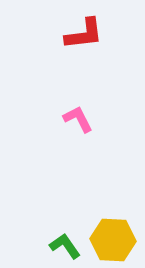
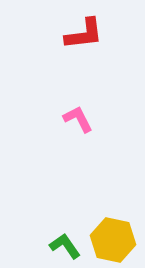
yellow hexagon: rotated 9 degrees clockwise
